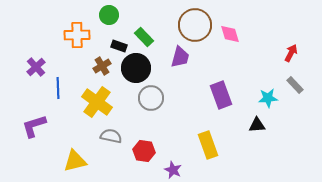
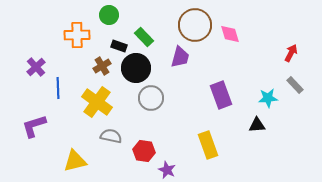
purple star: moved 6 px left
